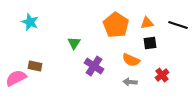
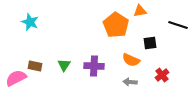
orange triangle: moved 7 px left, 12 px up
green triangle: moved 10 px left, 22 px down
purple cross: rotated 30 degrees counterclockwise
